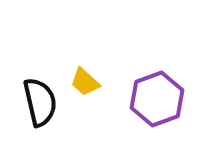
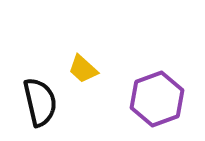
yellow trapezoid: moved 2 px left, 13 px up
